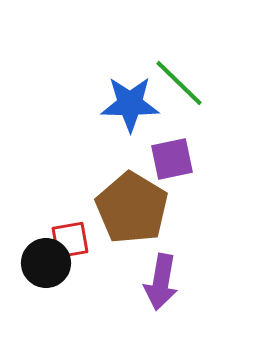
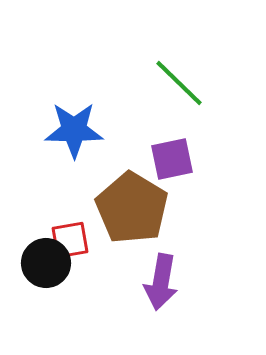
blue star: moved 56 px left, 26 px down
